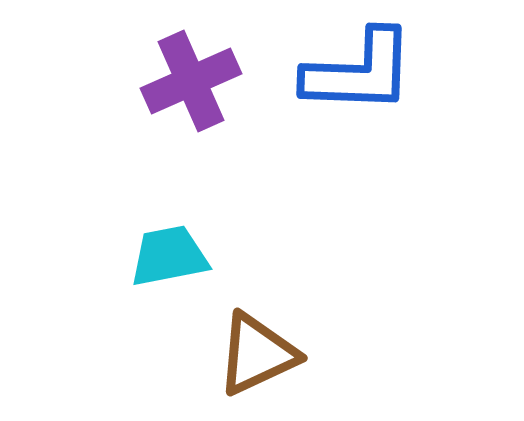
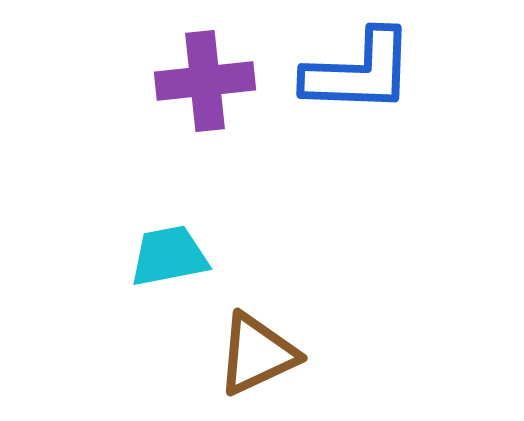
purple cross: moved 14 px right; rotated 18 degrees clockwise
